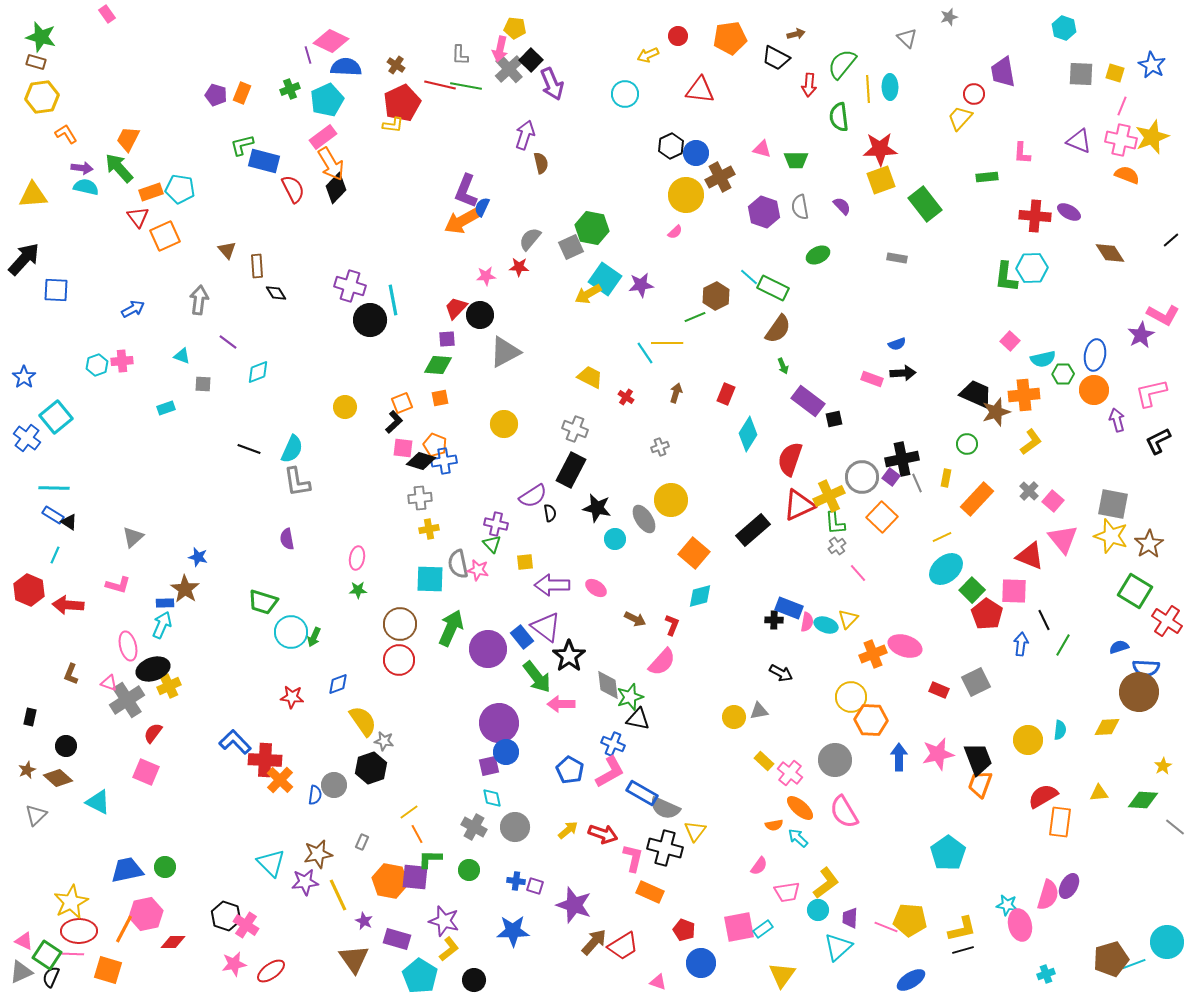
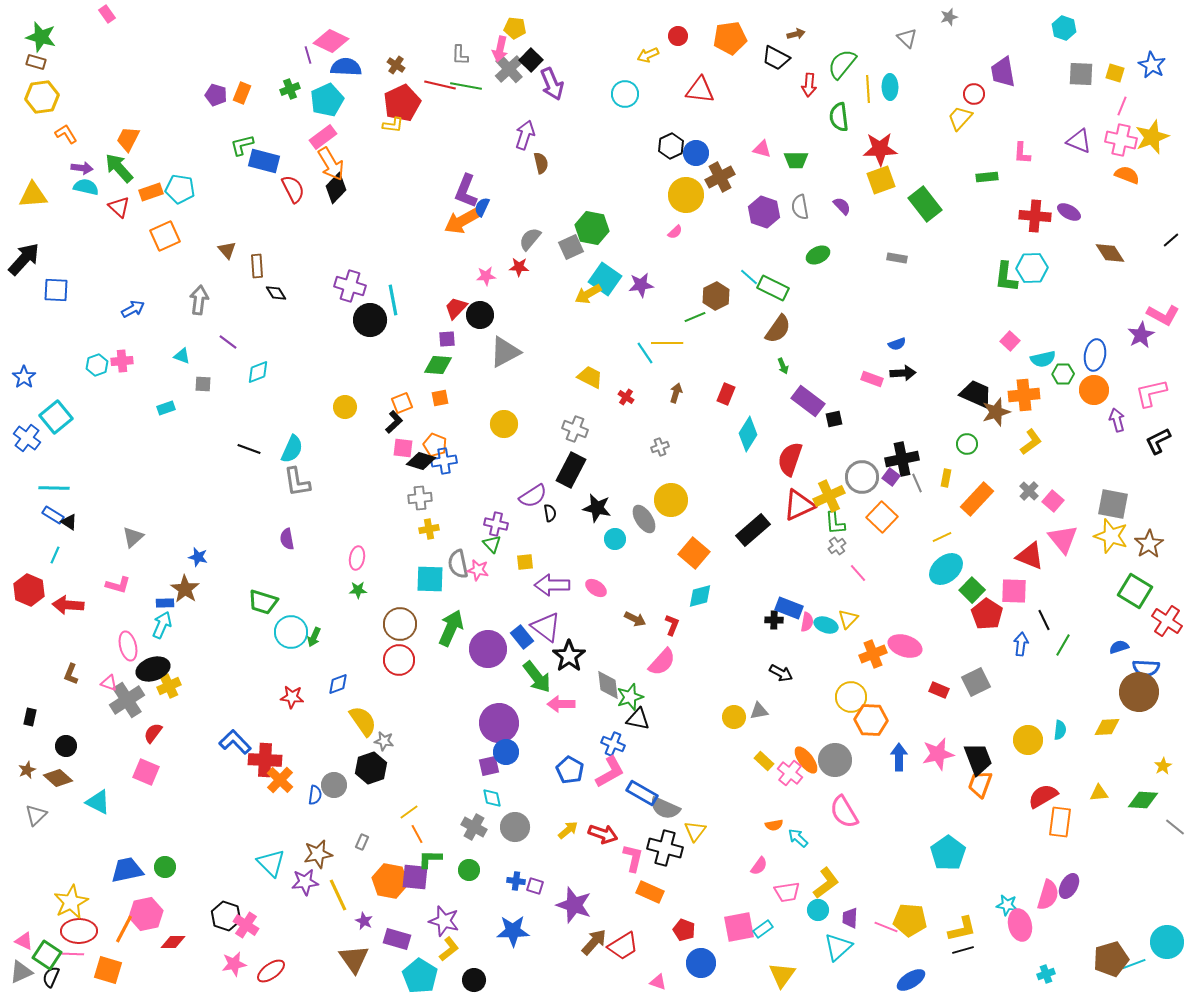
red triangle at (138, 217): moved 19 px left, 10 px up; rotated 10 degrees counterclockwise
orange ellipse at (800, 808): moved 6 px right, 48 px up; rotated 12 degrees clockwise
